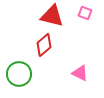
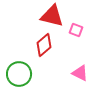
pink square: moved 9 px left, 17 px down
